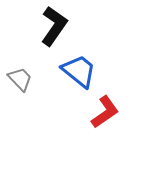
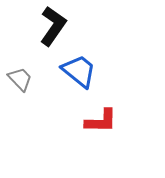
black L-shape: moved 1 px left
red L-shape: moved 4 px left, 9 px down; rotated 36 degrees clockwise
